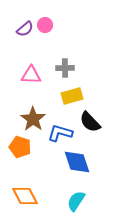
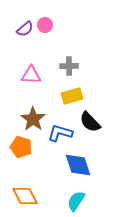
gray cross: moved 4 px right, 2 px up
orange pentagon: moved 1 px right
blue diamond: moved 1 px right, 3 px down
